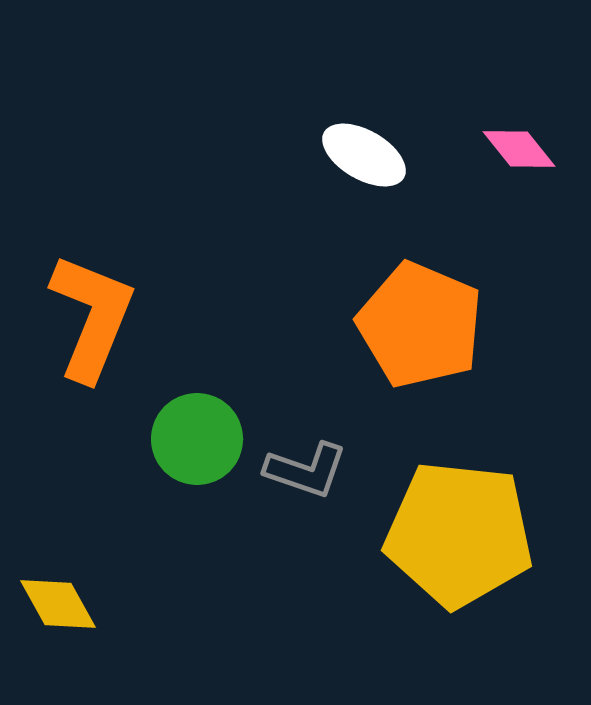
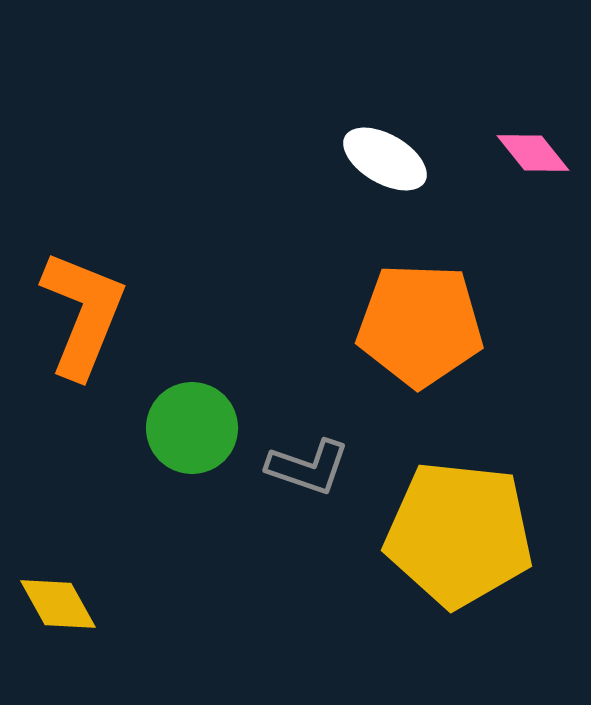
pink diamond: moved 14 px right, 4 px down
white ellipse: moved 21 px right, 4 px down
orange L-shape: moved 9 px left, 3 px up
orange pentagon: rotated 21 degrees counterclockwise
green circle: moved 5 px left, 11 px up
gray L-shape: moved 2 px right, 3 px up
